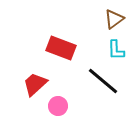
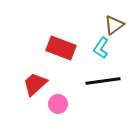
brown triangle: moved 6 px down
cyan L-shape: moved 15 px left, 2 px up; rotated 35 degrees clockwise
black line: rotated 48 degrees counterclockwise
pink circle: moved 2 px up
